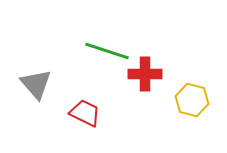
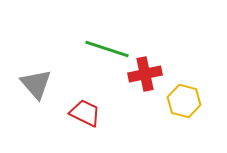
green line: moved 2 px up
red cross: rotated 12 degrees counterclockwise
yellow hexagon: moved 8 px left, 1 px down
